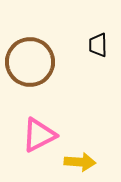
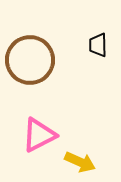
brown circle: moved 2 px up
yellow arrow: rotated 20 degrees clockwise
